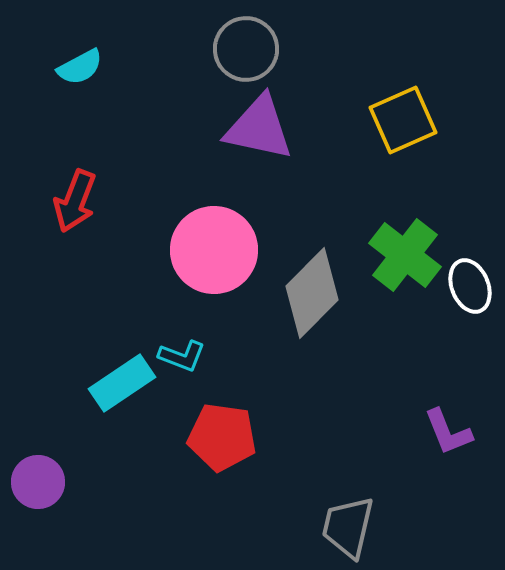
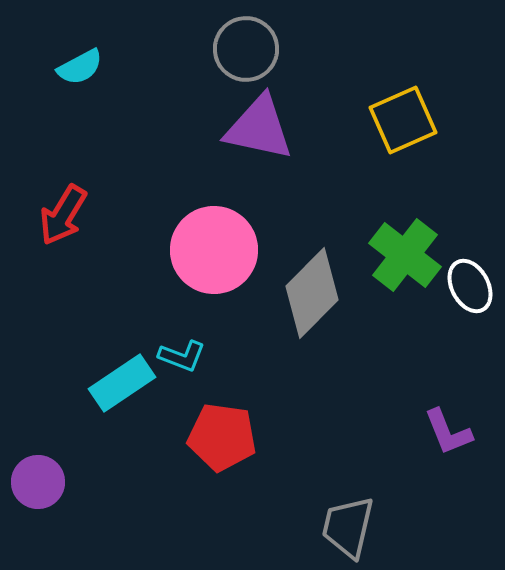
red arrow: moved 12 px left, 14 px down; rotated 10 degrees clockwise
white ellipse: rotated 6 degrees counterclockwise
